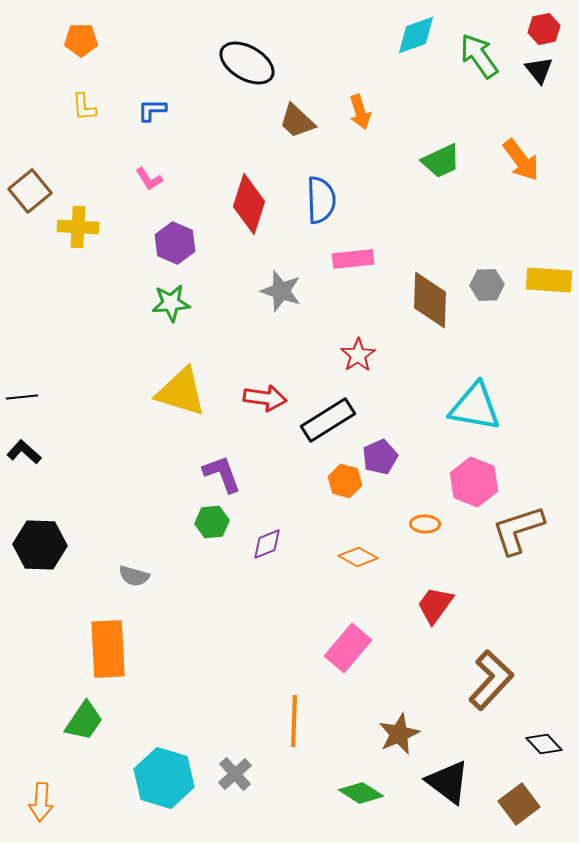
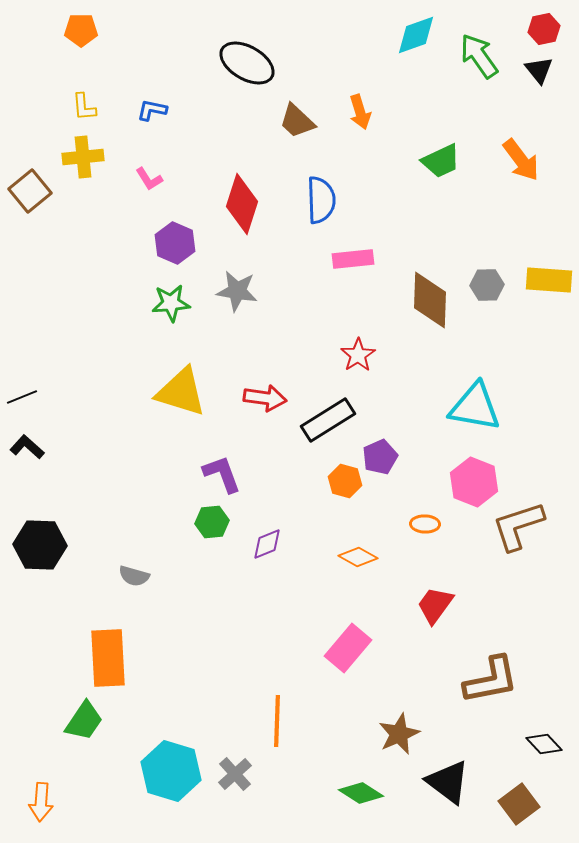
orange pentagon at (81, 40): moved 10 px up
blue L-shape at (152, 110): rotated 12 degrees clockwise
red diamond at (249, 204): moved 7 px left
yellow cross at (78, 227): moved 5 px right, 70 px up; rotated 9 degrees counterclockwise
gray star at (281, 291): moved 44 px left; rotated 9 degrees counterclockwise
black line at (22, 397): rotated 16 degrees counterclockwise
black L-shape at (24, 452): moved 3 px right, 5 px up
brown L-shape at (518, 530): moved 4 px up
orange rectangle at (108, 649): moved 9 px down
brown L-shape at (491, 680): rotated 36 degrees clockwise
orange line at (294, 721): moved 17 px left
cyan hexagon at (164, 778): moved 7 px right, 7 px up
